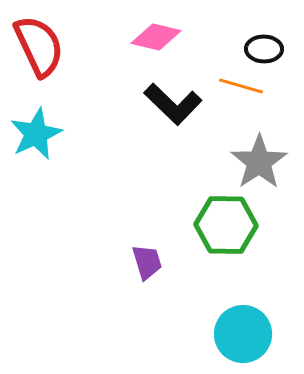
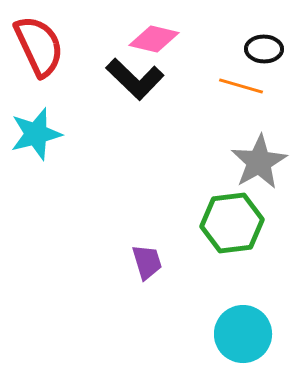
pink diamond: moved 2 px left, 2 px down
black L-shape: moved 38 px left, 25 px up
cyan star: rotated 10 degrees clockwise
gray star: rotated 4 degrees clockwise
green hexagon: moved 6 px right, 2 px up; rotated 8 degrees counterclockwise
